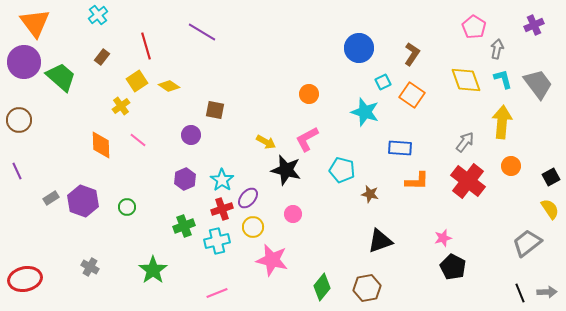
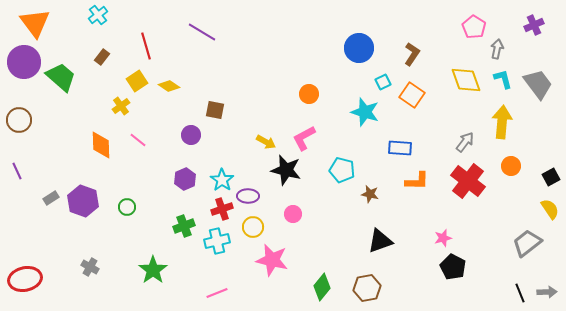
pink L-shape at (307, 139): moved 3 px left, 1 px up
purple ellipse at (248, 198): moved 2 px up; rotated 50 degrees clockwise
